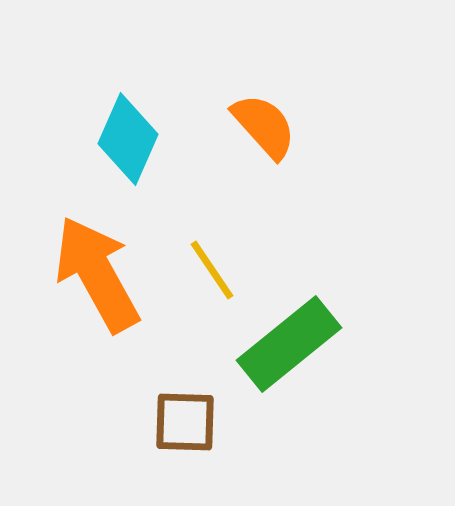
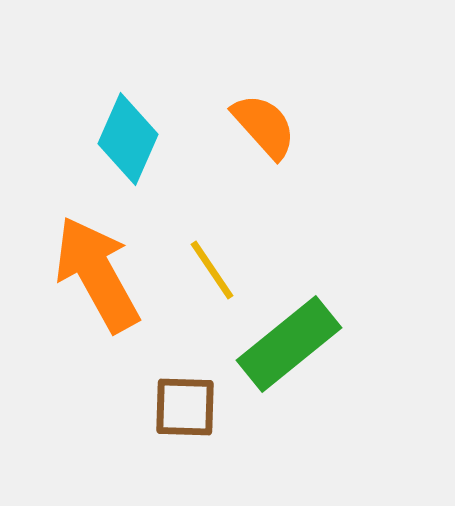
brown square: moved 15 px up
